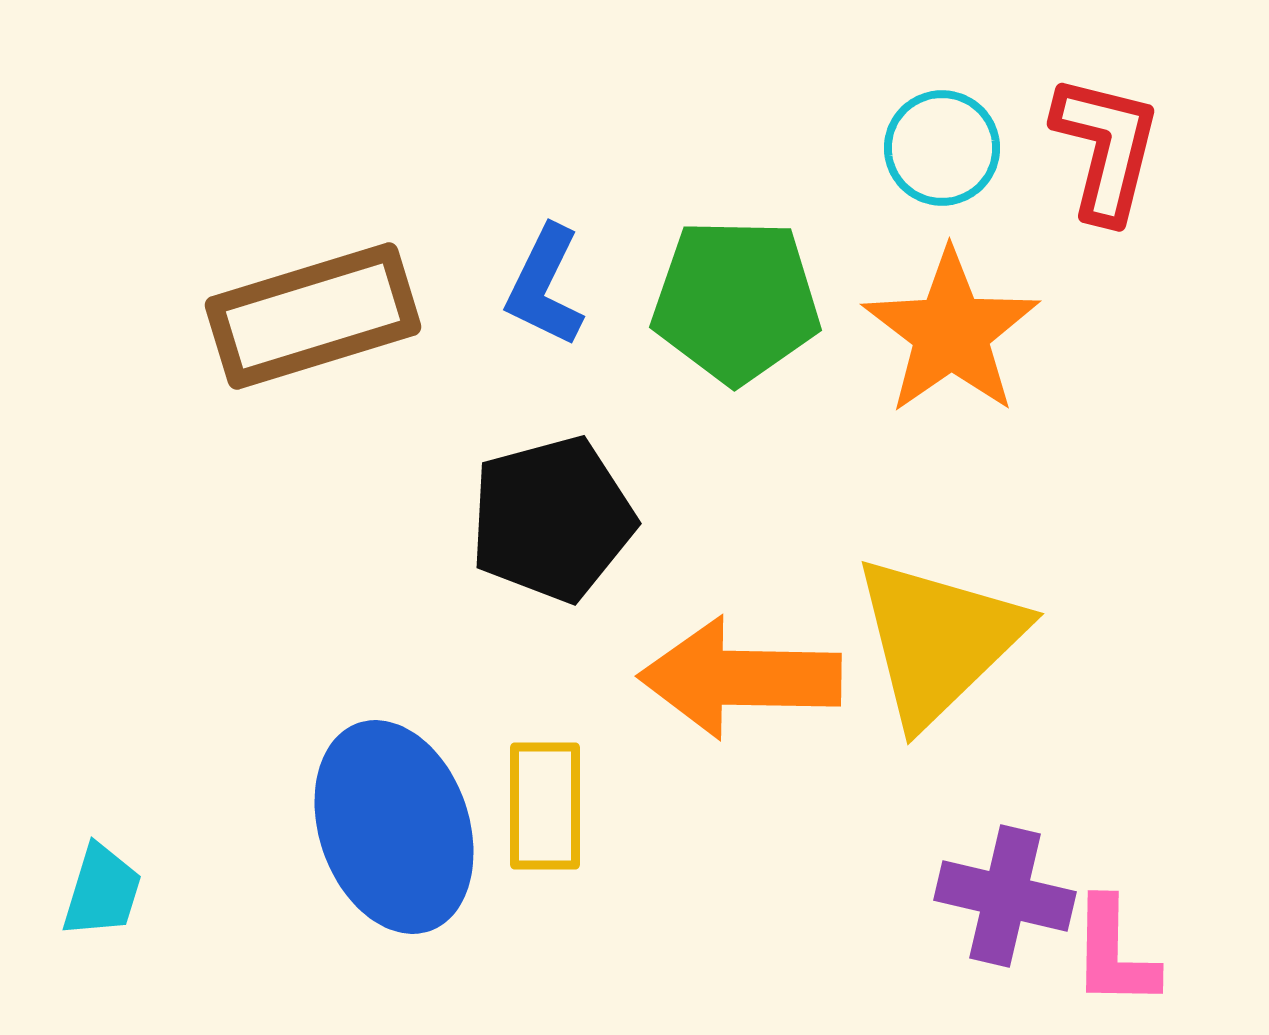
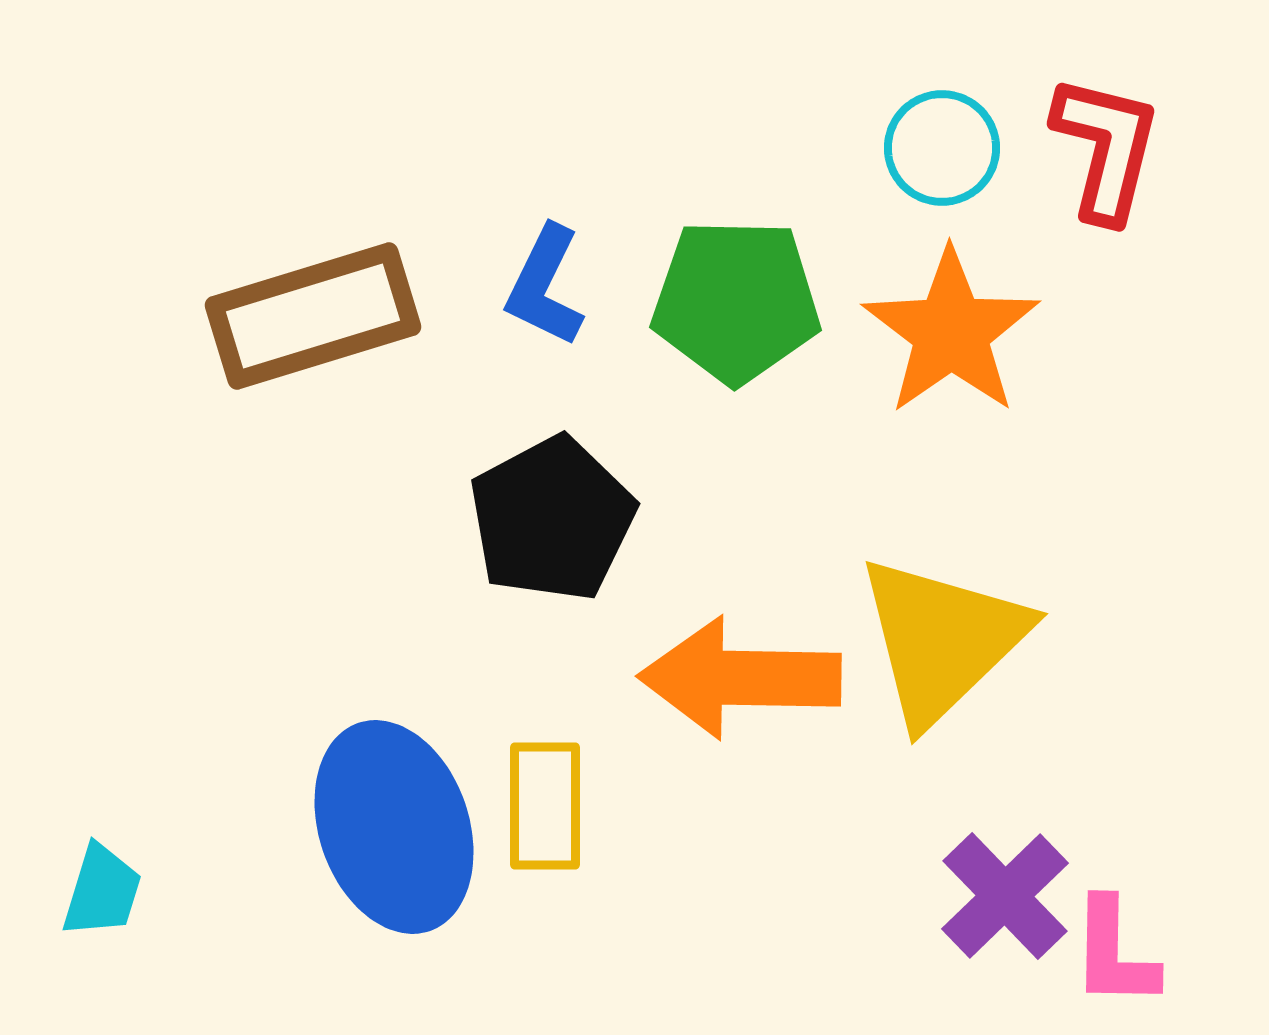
black pentagon: rotated 13 degrees counterclockwise
yellow triangle: moved 4 px right
purple cross: rotated 33 degrees clockwise
